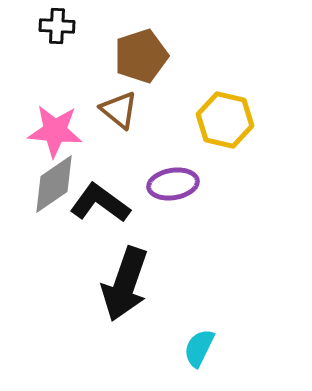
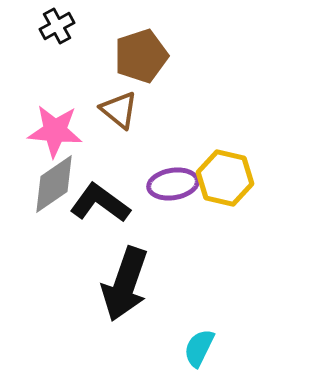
black cross: rotated 32 degrees counterclockwise
yellow hexagon: moved 58 px down
